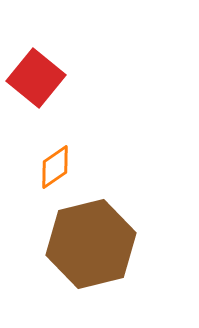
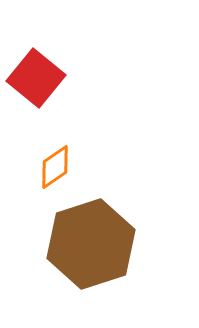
brown hexagon: rotated 4 degrees counterclockwise
